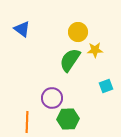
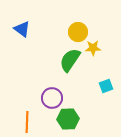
yellow star: moved 2 px left, 2 px up
